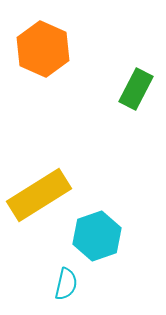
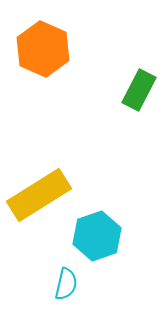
green rectangle: moved 3 px right, 1 px down
